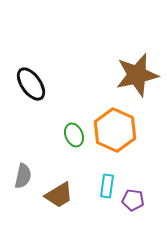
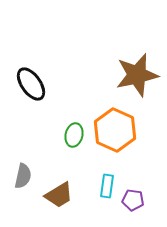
green ellipse: rotated 35 degrees clockwise
